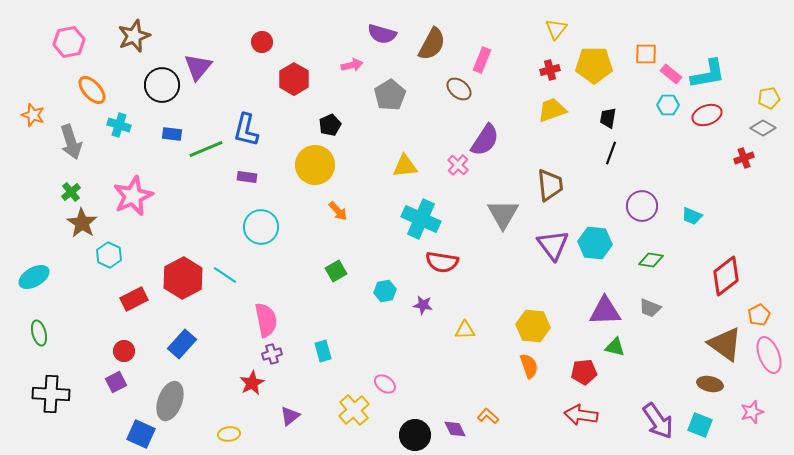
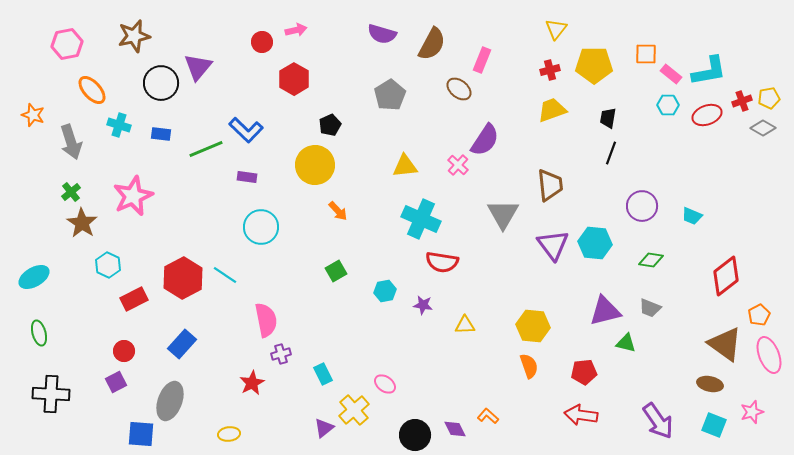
brown star at (134, 36): rotated 8 degrees clockwise
pink hexagon at (69, 42): moved 2 px left, 2 px down
pink arrow at (352, 65): moved 56 px left, 35 px up
cyan L-shape at (708, 74): moved 1 px right, 3 px up
black circle at (162, 85): moved 1 px left, 2 px up
blue L-shape at (246, 130): rotated 60 degrees counterclockwise
blue rectangle at (172, 134): moved 11 px left
red cross at (744, 158): moved 2 px left, 57 px up
cyan hexagon at (109, 255): moved 1 px left, 10 px down
purple triangle at (605, 311): rotated 12 degrees counterclockwise
yellow triangle at (465, 330): moved 5 px up
green triangle at (615, 347): moved 11 px right, 4 px up
cyan rectangle at (323, 351): moved 23 px down; rotated 10 degrees counterclockwise
purple cross at (272, 354): moved 9 px right
purple triangle at (290, 416): moved 34 px right, 12 px down
cyan square at (700, 425): moved 14 px right
blue square at (141, 434): rotated 20 degrees counterclockwise
